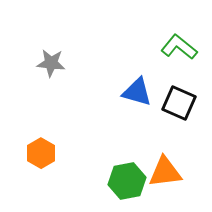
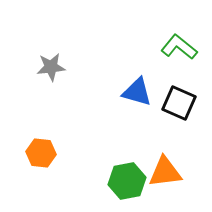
gray star: moved 4 px down; rotated 12 degrees counterclockwise
orange hexagon: rotated 24 degrees counterclockwise
